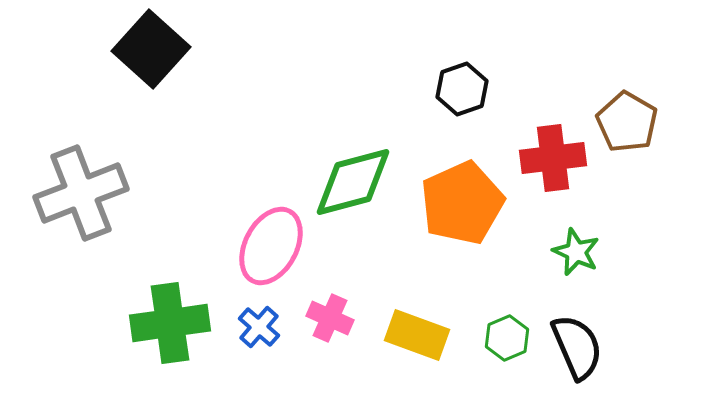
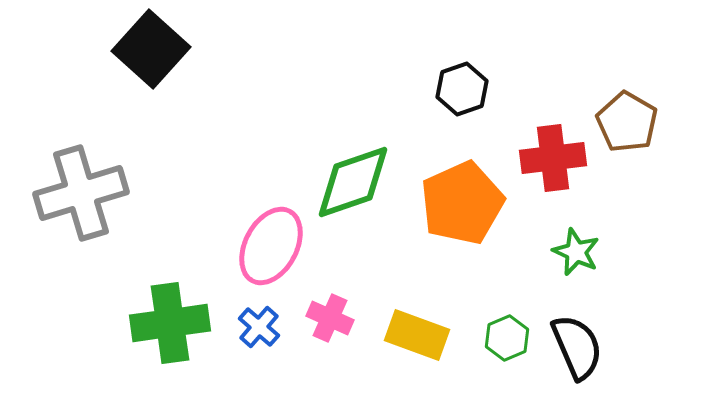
green diamond: rotated 4 degrees counterclockwise
gray cross: rotated 4 degrees clockwise
